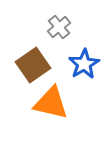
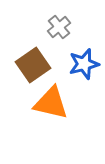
blue star: rotated 16 degrees clockwise
